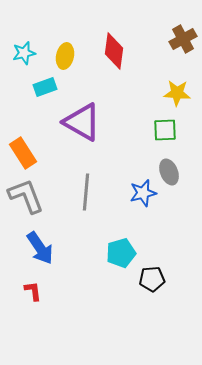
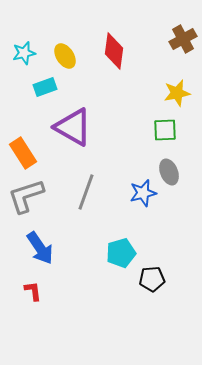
yellow ellipse: rotated 45 degrees counterclockwise
yellow star: rotated 16 degrees counterclockwise
purple triangle: moved 9 px left, 5 px down
gray line: rotated 15 degrees clockwise
gray L-shape: rotated 87 degrees counterclockwise
